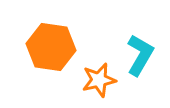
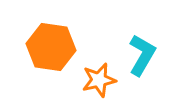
cyan L-shape: moved 2 px right
